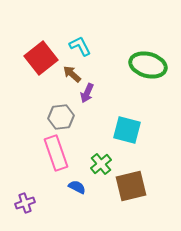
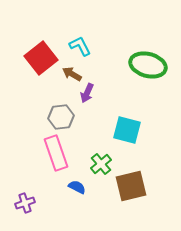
brown arrow: rotated 12 degrees counterclockwise
